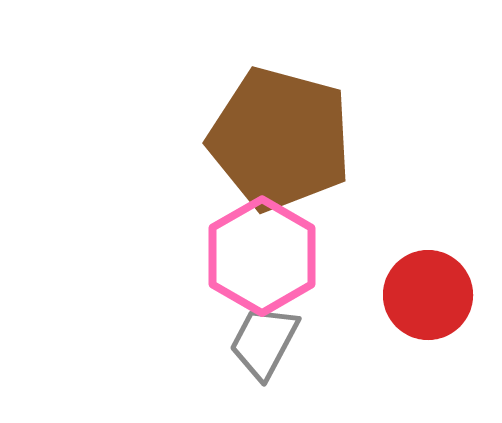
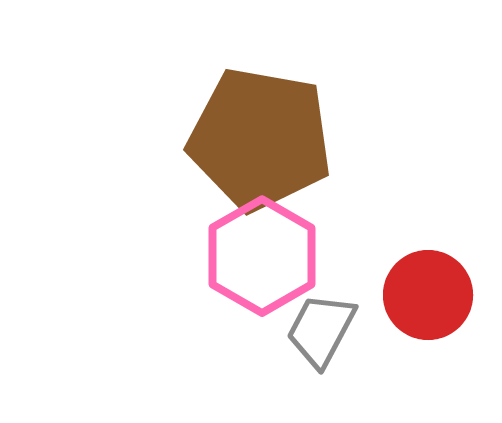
brown pentagon: moved 20 px left; rotated 5 degrees counterclockwise
gray trapezoid: moved 57 px right, 12 px up
